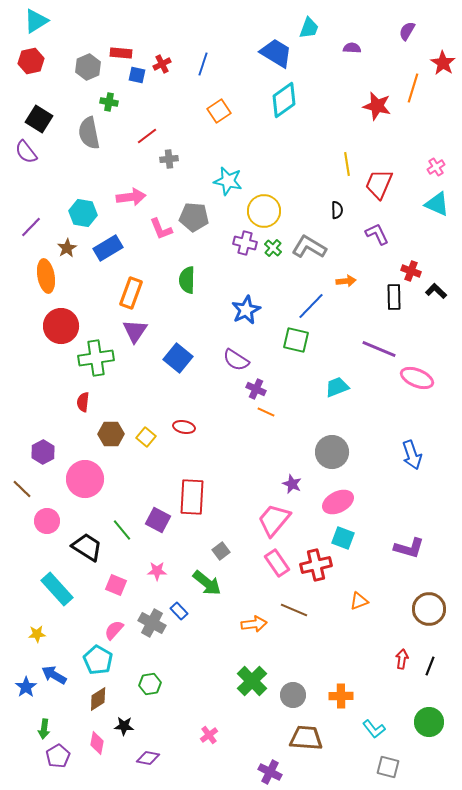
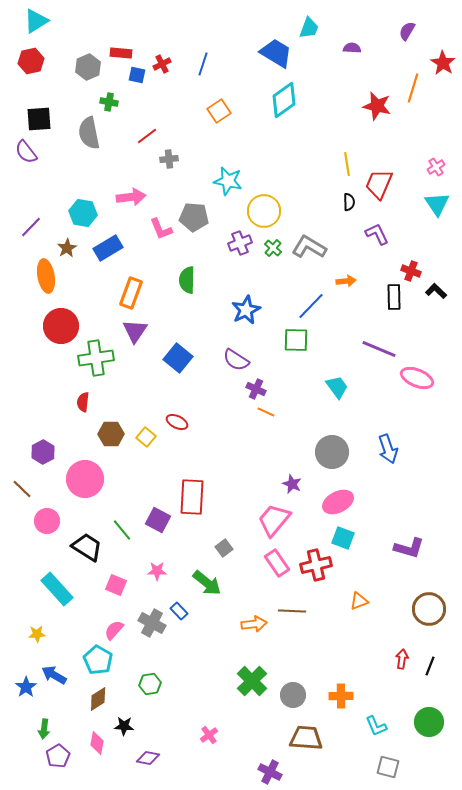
black square at (39, 119): rotated 36 degrees counterclockwise
cyan triangle at (437, 204): rotated 32 degrees clockwise
black semicircle at (337, 210): moved 12 px right, 8 px up
purple cross at (245, 243): moved 5 px left; rotated 35 degrees counterclockwise
green square at (296, 340): rotated 12 degrees counterclockwise
cyan trapezoid at (337, 387): rotated 75 degrees clockwise
red ellipse at (184, 427): moved 7 px left, 5 px up; rotated 15 degrees clockwise
blue arrow at (412, 455): moved 24 px left, 6 px up
gray square at (221, 551): moved 3 px right, 3 px up
brown line at (294, 610): moved 2 px left, 1 px down; rotated 20 degrees counterclockwise
cyan L-shape at (374, 729): moved 2 px right, 3 px up; rotated 15 degrees clockwise
